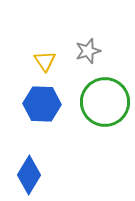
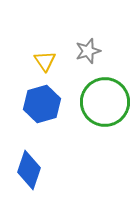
blue hexagon: rotated 18 degrees counterclockwise
blue diamond: moved 5 px up; rotated 12 degrees counterclockwise
